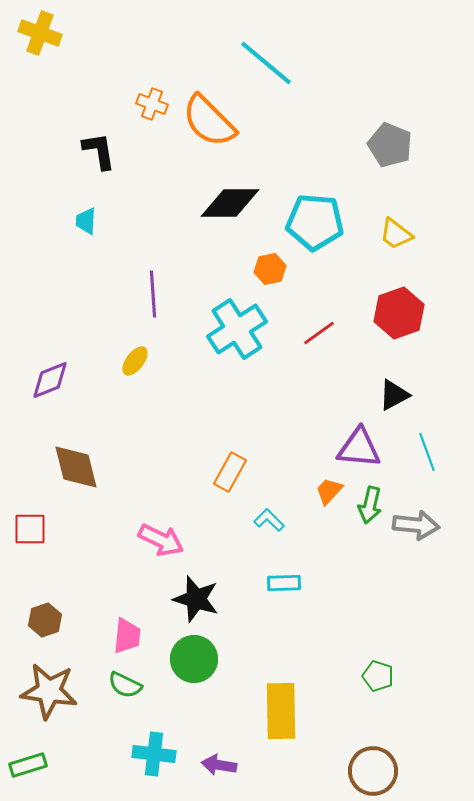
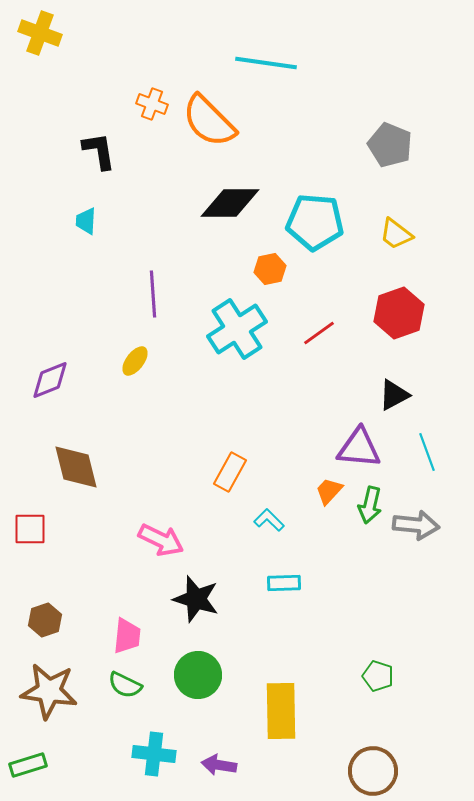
cyan line at (266, 63): rotated 32 degrees counterclockwise
green circle at (194, 659): moved 4 px right, 16 px down
